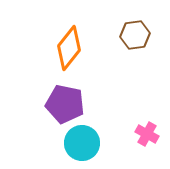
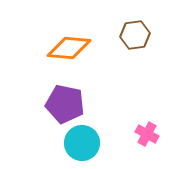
orange diamond: rotated 57 degrees clockwise
